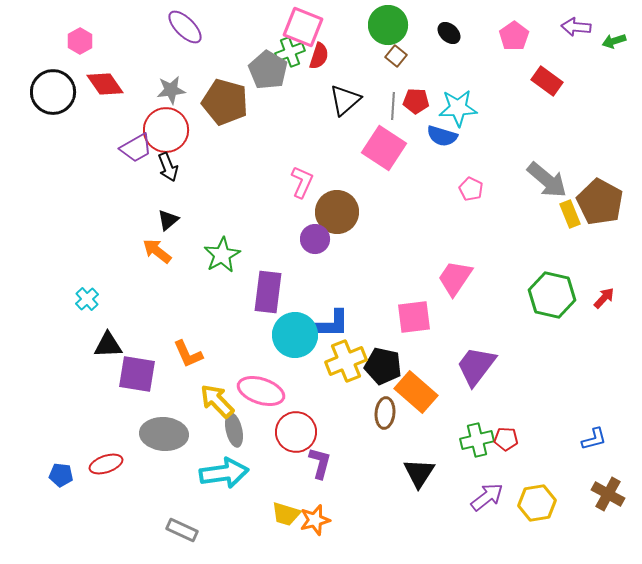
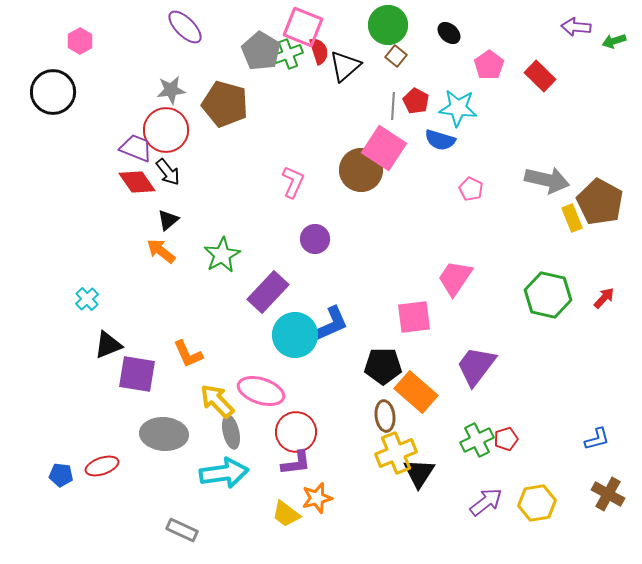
pink pentagon at (514, 36): moved 25 px left, 29 px down
green cross at (290, 52): moved 2 px left, 2 px down
red semicircle at (319, 56): moved 5 px up; rotated 36 degrees counterclockwise
gray pentagon at (268, 70): moved 7 px left, 19 px up
red rectangle at (547, 81): moved 7 px left, 5 px up; rotated 8 degrees clockwise
red diamond at (105, 84): moved 32 px right, 98 px down
black triangle at (345, 100): moved 34 px up
red pentagon at (416, 101): rotated 25 degrees clockwise
brown pentagon at (225, 102): moved 2 px down
cyan star at (458, 108): rotated 9 degrees clockwise
blue semicircle at (442, 136): moved 2 px left, 4 px down
purple trapezoid at (136, 148): rotated 128 degrees counterclockwise
black arrow at (168, 167): moved 5 px down; rotated 16 degrees counterclockwise
gray arrow at (547, 180): rotated 27 degrees counterclockwise
pink L-shape at (302, 182): moved 9 px left
brown circle at (337, 212): moved 24 px right, 42 px up
yellow rectangle at (570, 214): moved 2 px right, 4 px down
orange arrow at (157, 251): moved 4 px right
purple rectangle at (268, 292): rotated 36 degrees clockwise
green hexagon at (552, 295): moved 4 px left
blue L-shape at (331, 324): rotated 24 degrees counterclockwise
black triangle at (108, 345): rotated 20 degrees counterclockwise
yellow cross at (346, 361): moved 50 px right, 92 px down
black pentagon at (383, 366): rotated 12 degrees counterclockwise
brown ellipse at (385, 413): moved 3 px down; rotated 12 degrees counterclockwise
gray ellipse at (234, 430): moved 3 px left, 2 px down
red pentagon at (506, 439): rotated 20 degrees counterclockwise
blue L-shape at (594, 439): moved 3 px right
green cross at (477, 440): rotated 12 degrees counterclockwise
purple L-shape at (320, 463): moved 24 px left; rotated 68 degrees clockwise
red ellipse at (106, 464): moved 4 px left, 2 px down
purple arrow at (487, 497): moved 1 px left, 5 px down
yellow trapezoid at (286, 514): rotated 20 degrees clockwise
orange star at (315, 520): moved 2 px right, 22 px up
